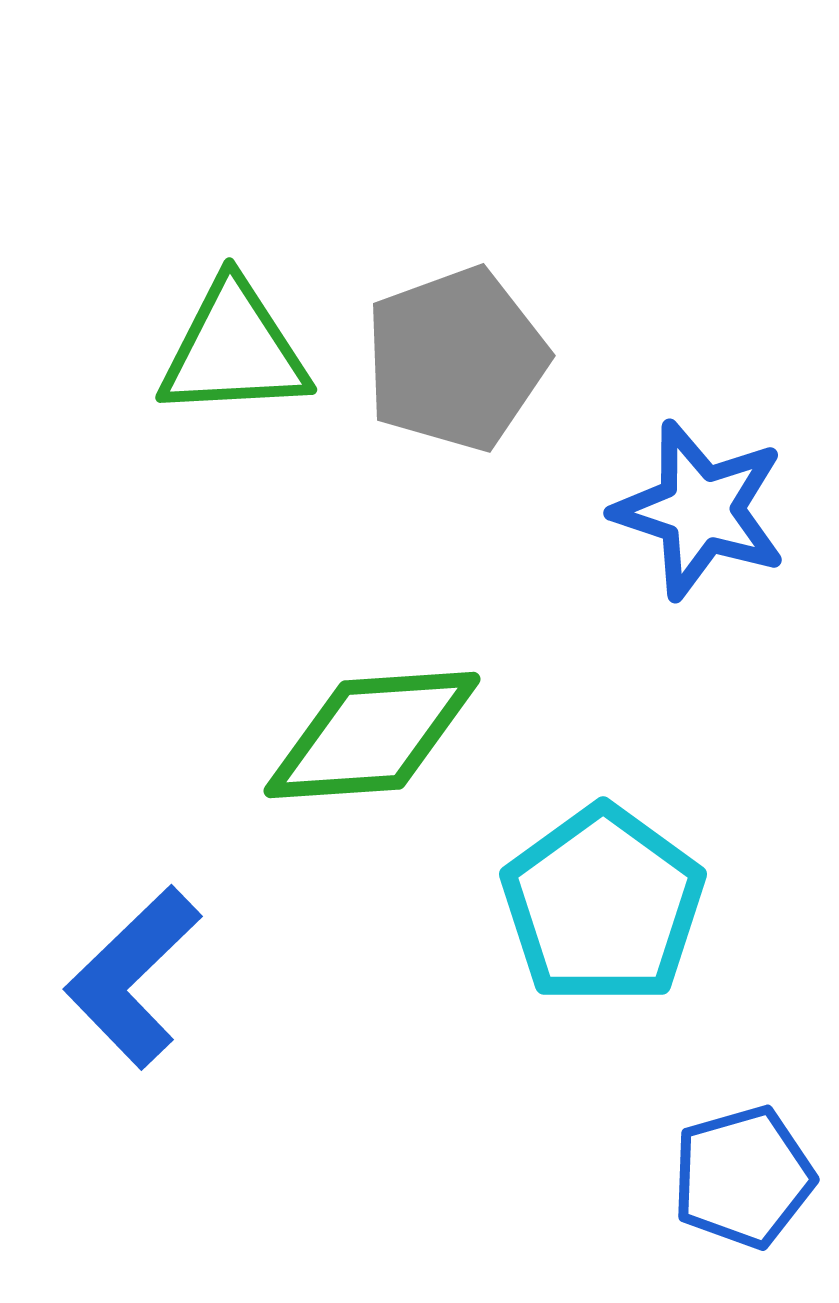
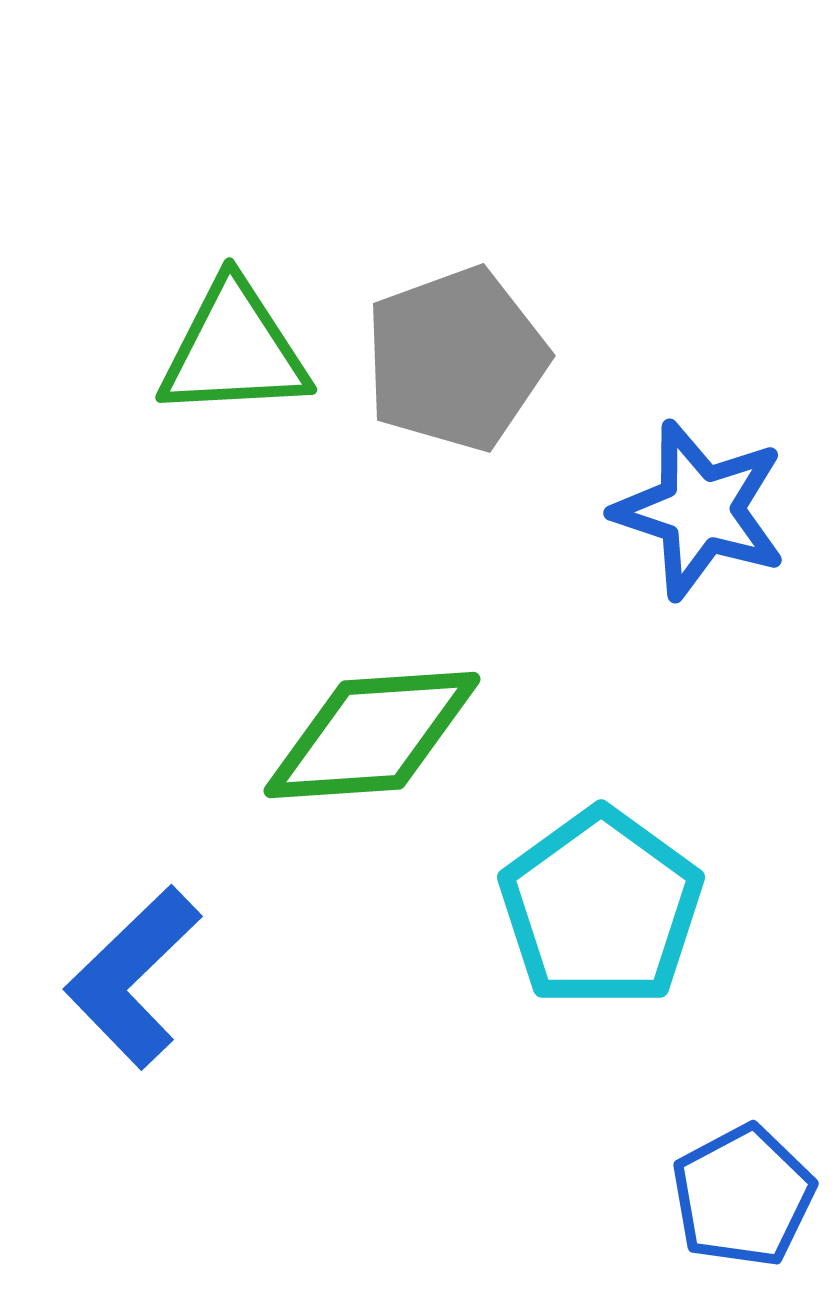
cyan pentagon: moved 2 px left, 3 px down
blue pentagon: moved 19 px down; rotated 12 degrees counterclockwise
